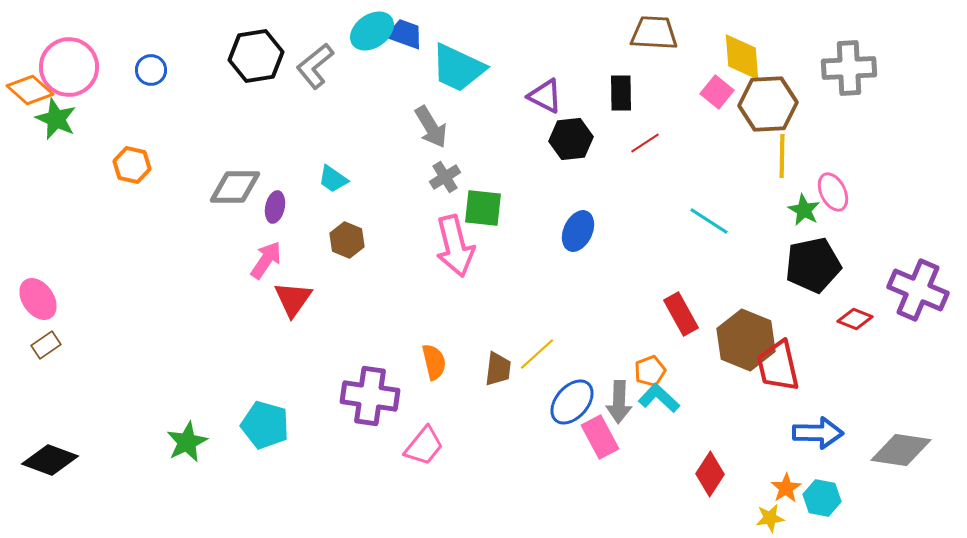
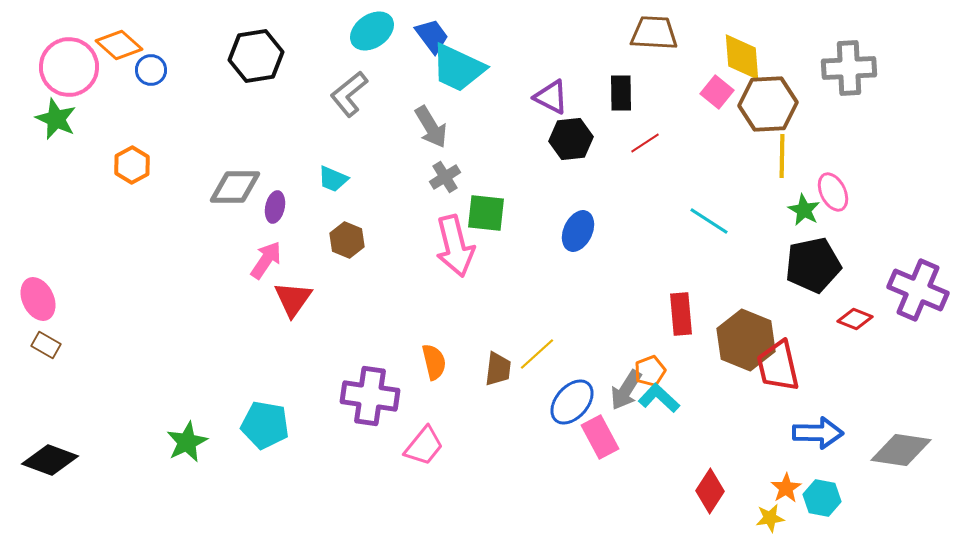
blue trapezoid at (405, 34): moved 27 px right, 2 px down; rotated 33 degrees clockwise
gray L-shape at (315, 66): moved 34 px right, 28 px down
orange diamond at (30, 90): moved 89 px right, 45 px up
purple triangle at (545, 96): moved 6 px right, 1 px down
orange hexagon at (132, 165): rotated 18 degrees clockwise
cyan trapezoid at (333, 179): rotated 12 degrees counterclockwise
green square at (483, 208): moved 3 px right, 5 px down
pink ellipse at (38, 299): rotated 9 degrees clockwise
red rectangle at (681, 314): rotated 24 degrees clockwise
brown rectangle at (46, 345): rotated 64 degrees clockwise
gray arrow at (619, 402): moved 7 px right, 12 px up; rotated 30 degrees clockwise
cyan pentagon at (265, 425): rotated 6 degrees counterclockwise
red diamond at (710, 474): moved 17 px down
